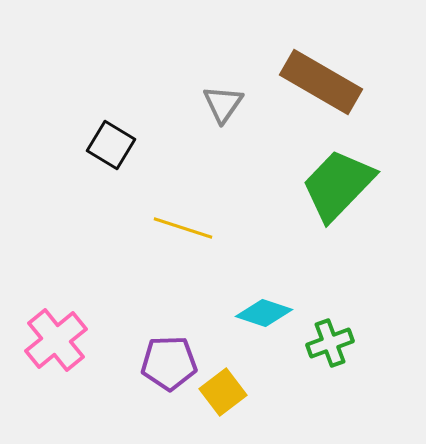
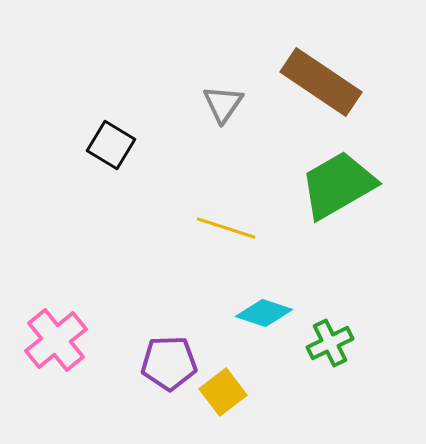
brown rectangle: rotated 4 degrees clockwise
green trapezoid: rotated 16 degrees clockwise
yellow line: moved 43 px right
green cross: rotated 6 degrees counterclockwise
